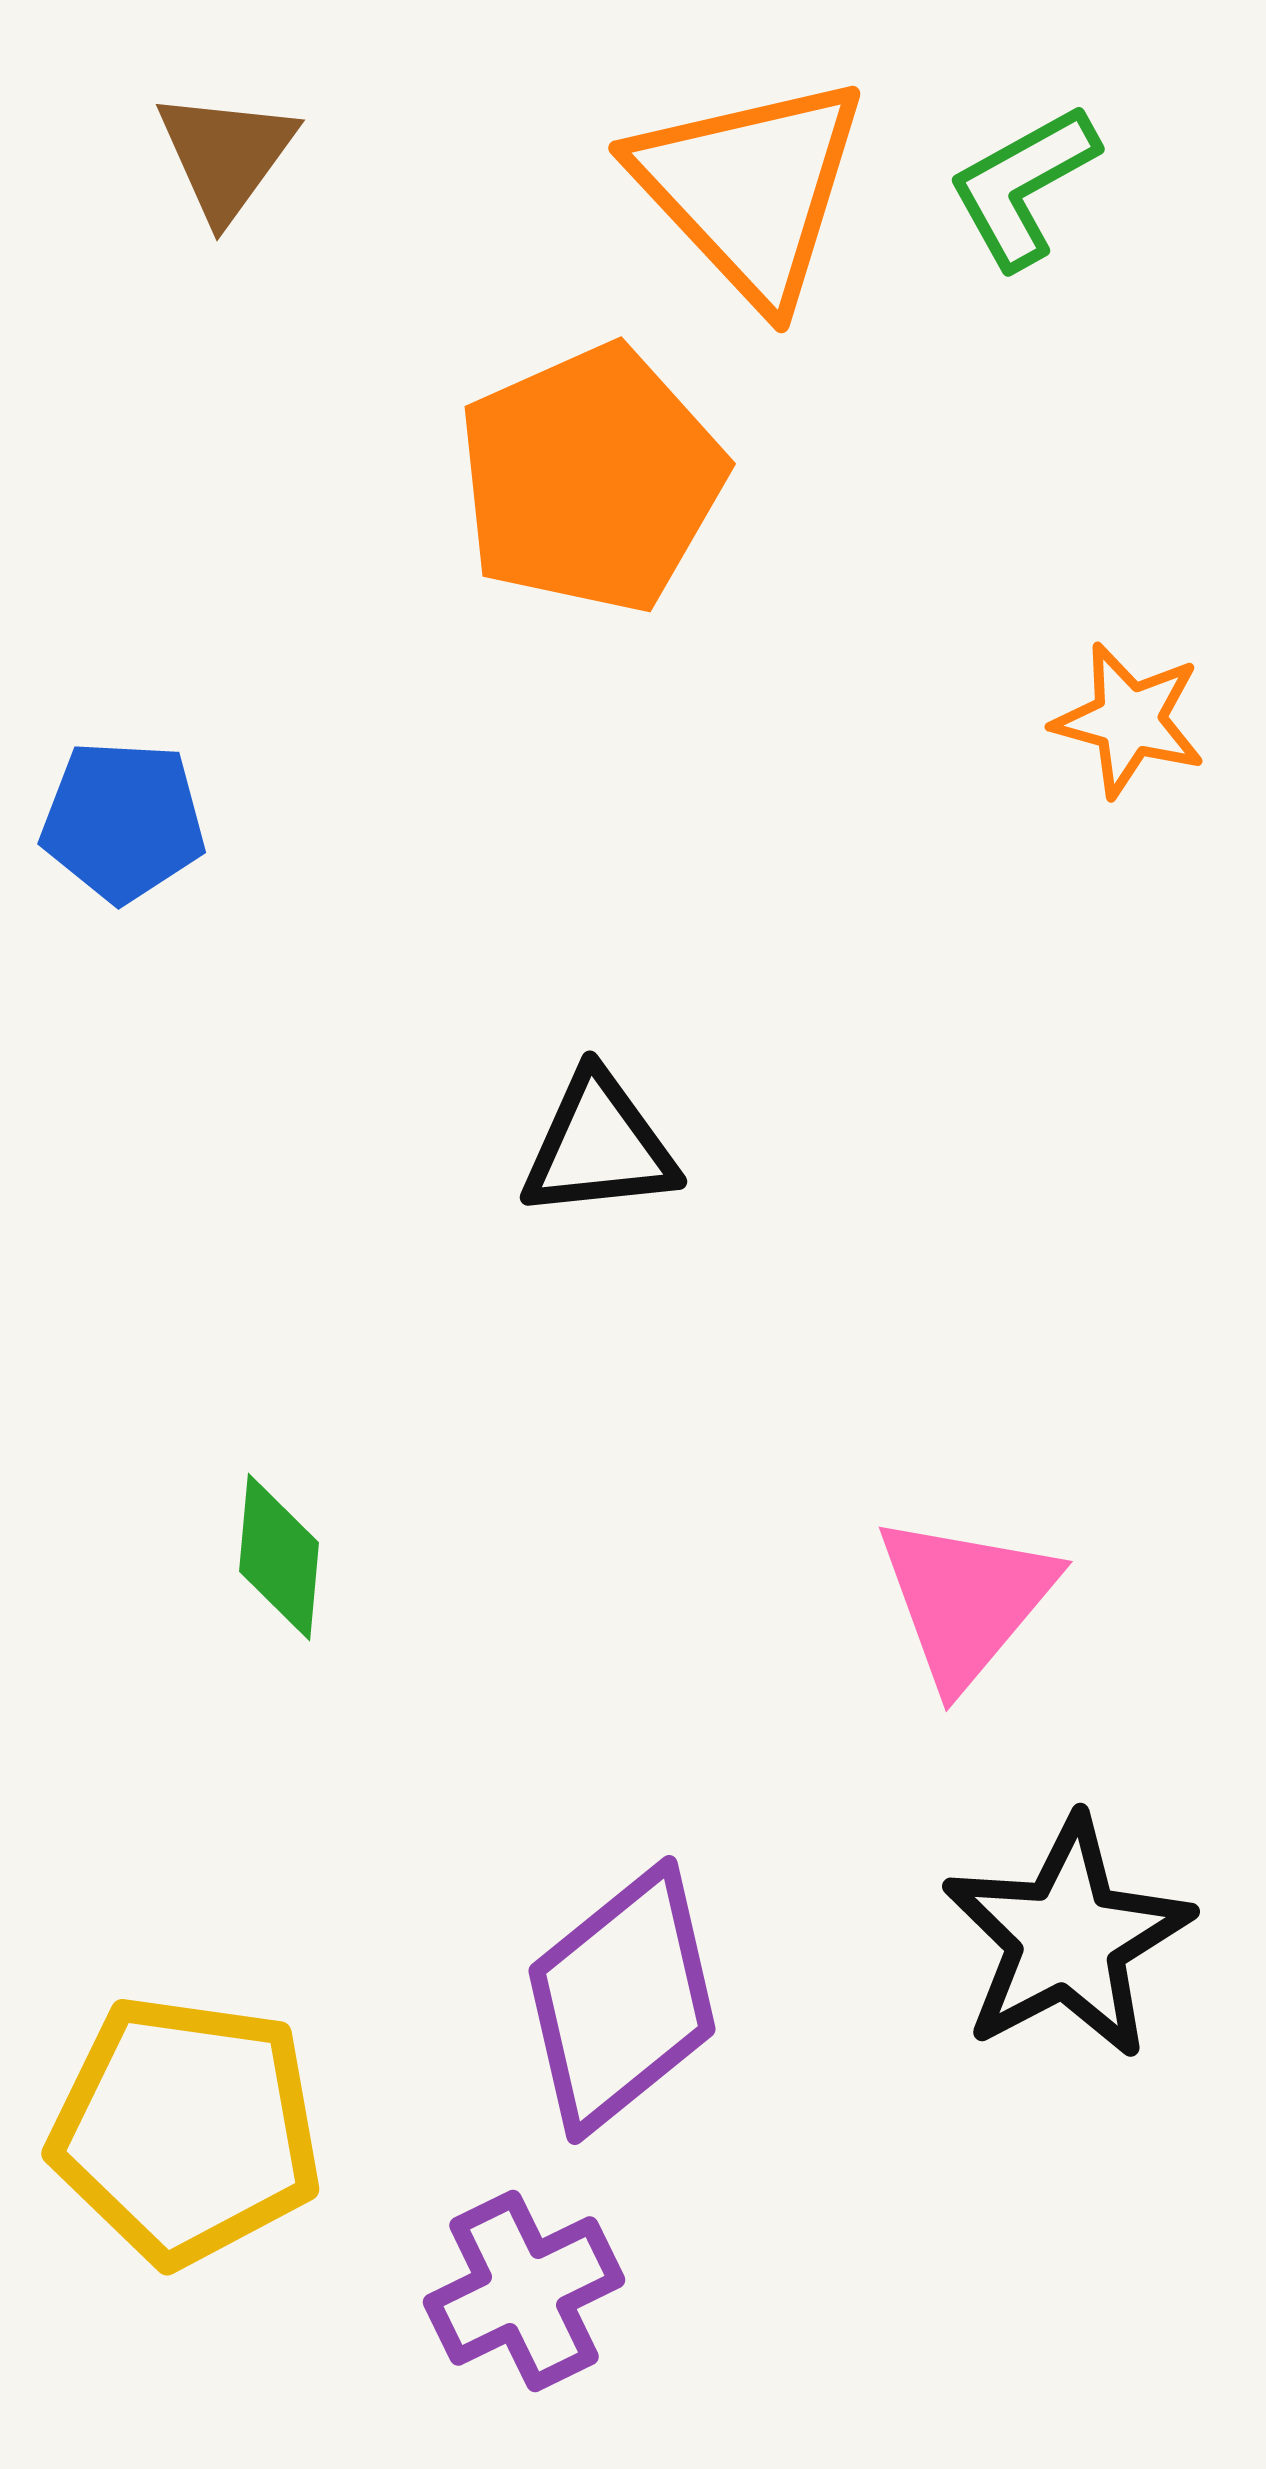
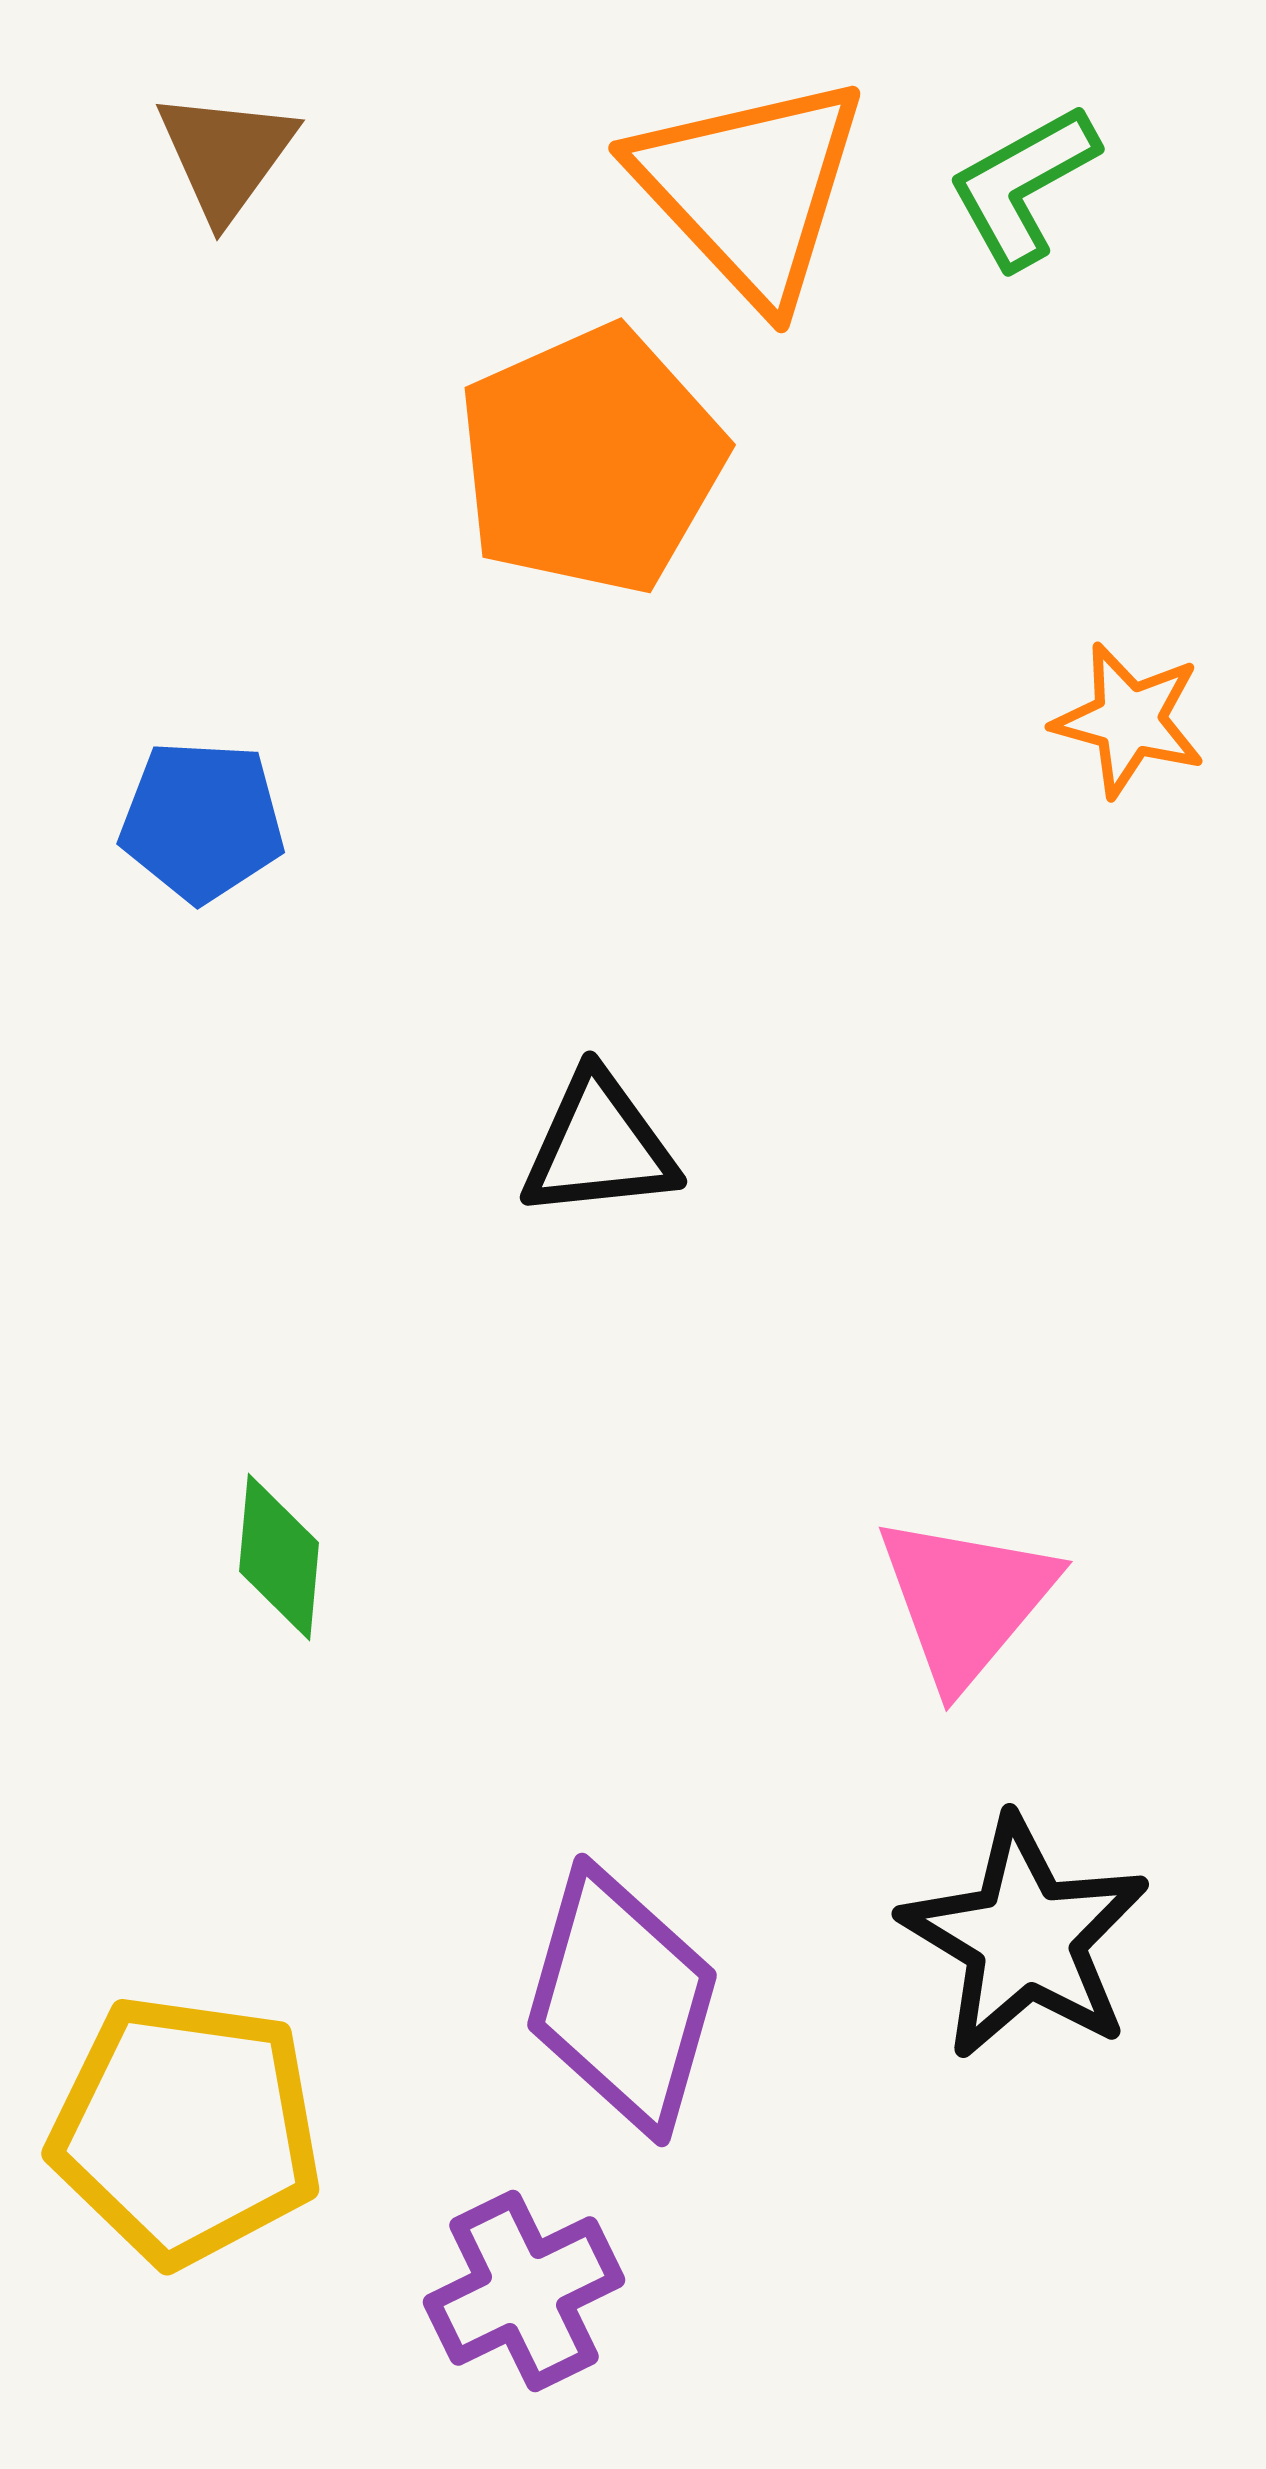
orange pentagon: moved 19 px up
blue pentagon: moved 79 px right
black star: moved 42 px left; rotated 13 degrees counterclockwise
purple diamond: rotated 35 degrees counterclockwise
